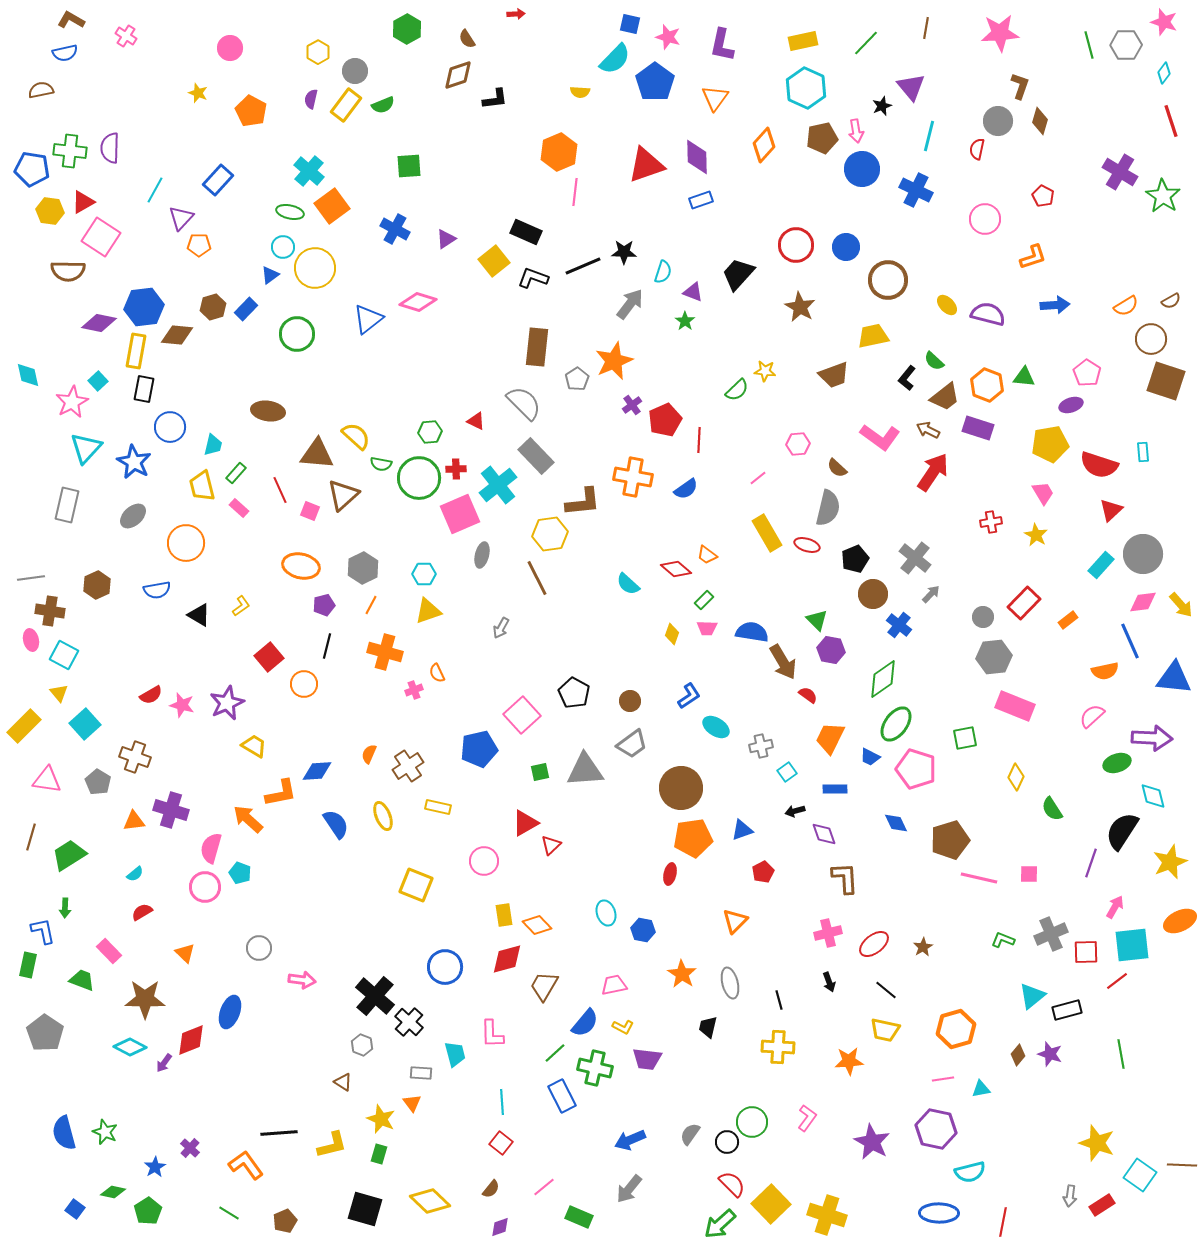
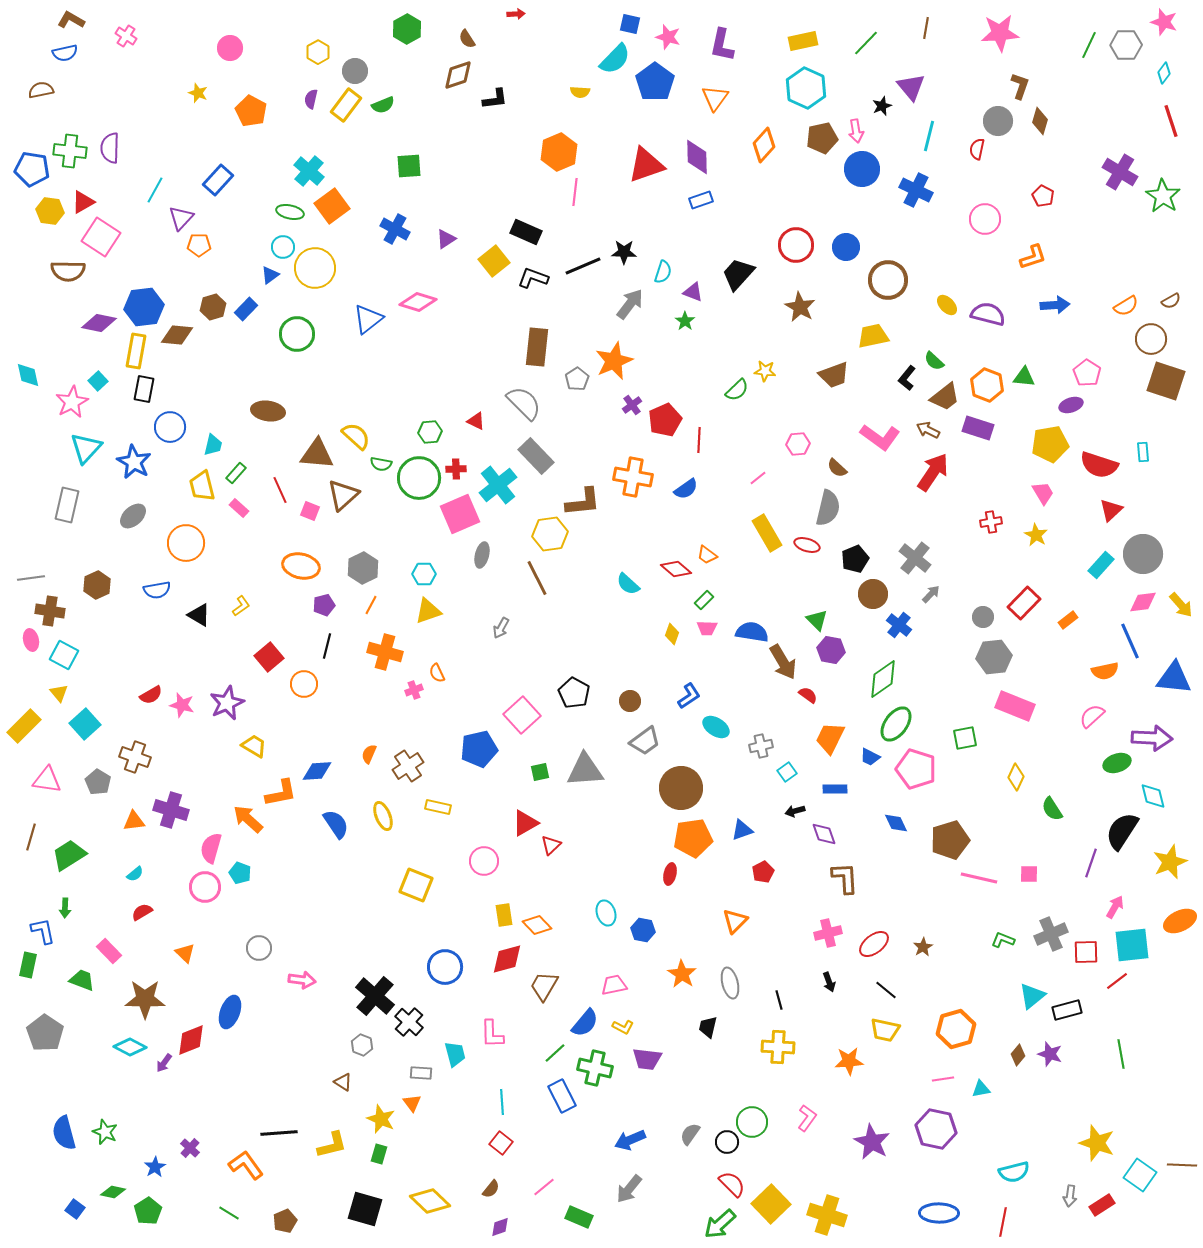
green line at (1089, 45): rotated 40 degrees clockwise
gray trapezoid at (632, 744): moved 13 px right, 3 px up
cyan semicircle at (970, 1172): moved 44 px right
